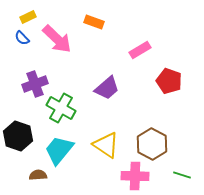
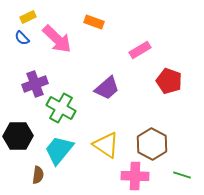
black hexagon: rotated 20 degrees counterclockwise
brown semicircle: rotated 102 degrees clockwise
